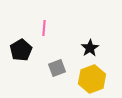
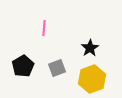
black pentagon: moved 2 px right, 16 px down
